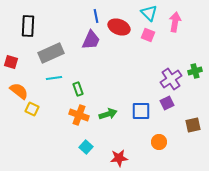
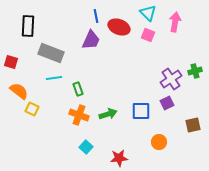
cyan triangle: moved 1 px left
gray rectangle: rotated 45 degrees clockwise
